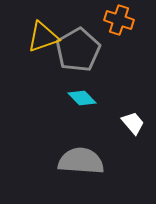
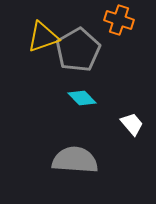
white trapezoid: moved 1 px left, 1 px down
gray semicircle: moved 6 px left, 1 px up
